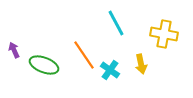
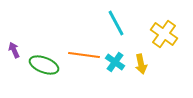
yellow cross: rotated 24 degrees clockwise
orange line: rotated 48 degrees counterclockwise
cyan cross: moved 5 px right, 8 px up
